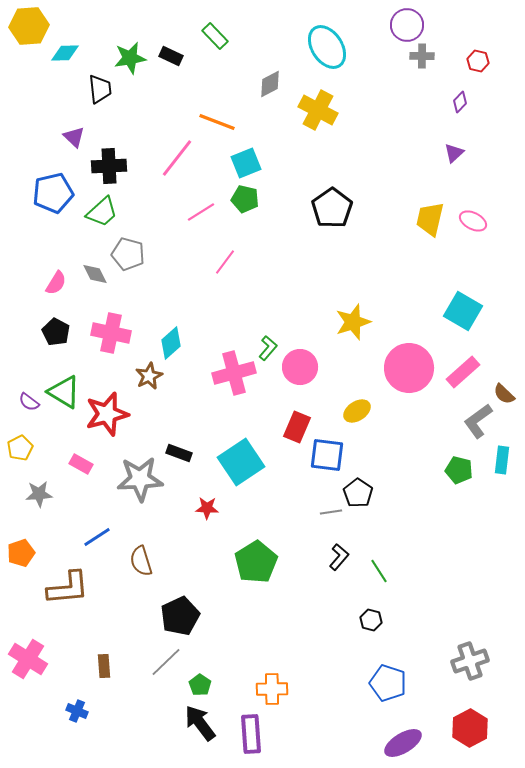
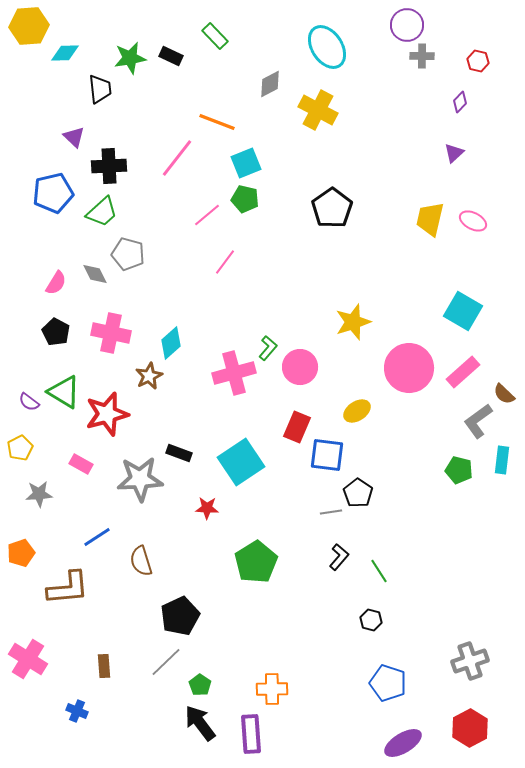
pink line at (201, 212): moved 6 px right, 3 px down; rotated 8 degrees counterclockwise
